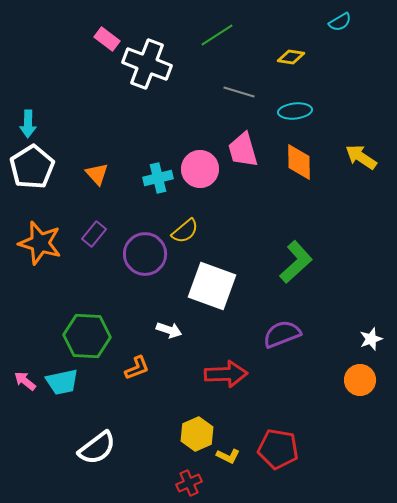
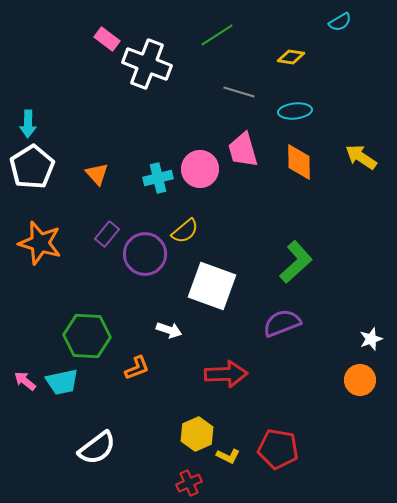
purple rectangle: moved 13 px right
purple semicircle: moved 11 px up
